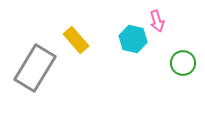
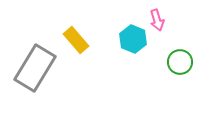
pink arrow: moved 1 px up
cyan hexagon: rotated 8 degrees clockwise
green circle: moved 3 px left, 1 px up
